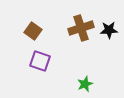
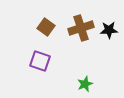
brown square: moved 13 px right, 4 px up
